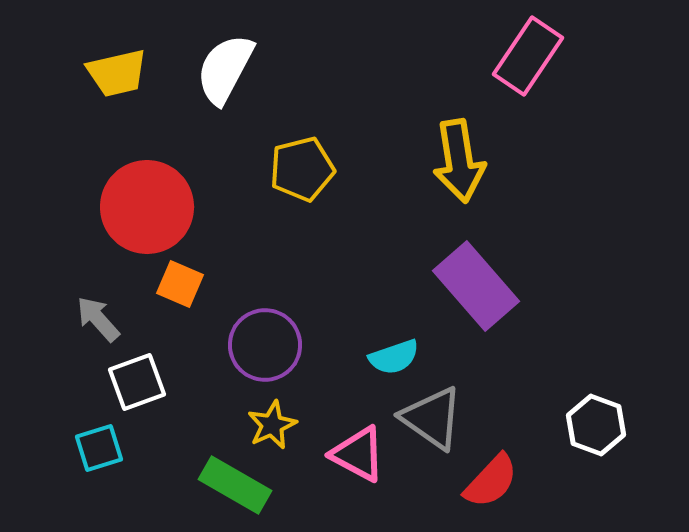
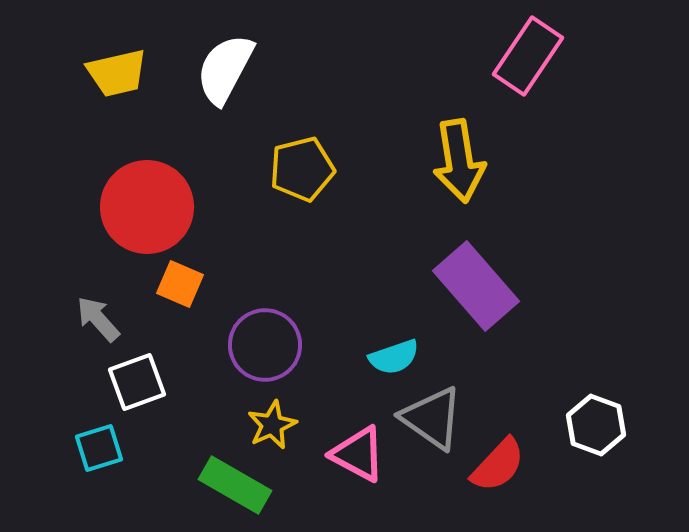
red semicircle: moved 7 px right, 16 px up
